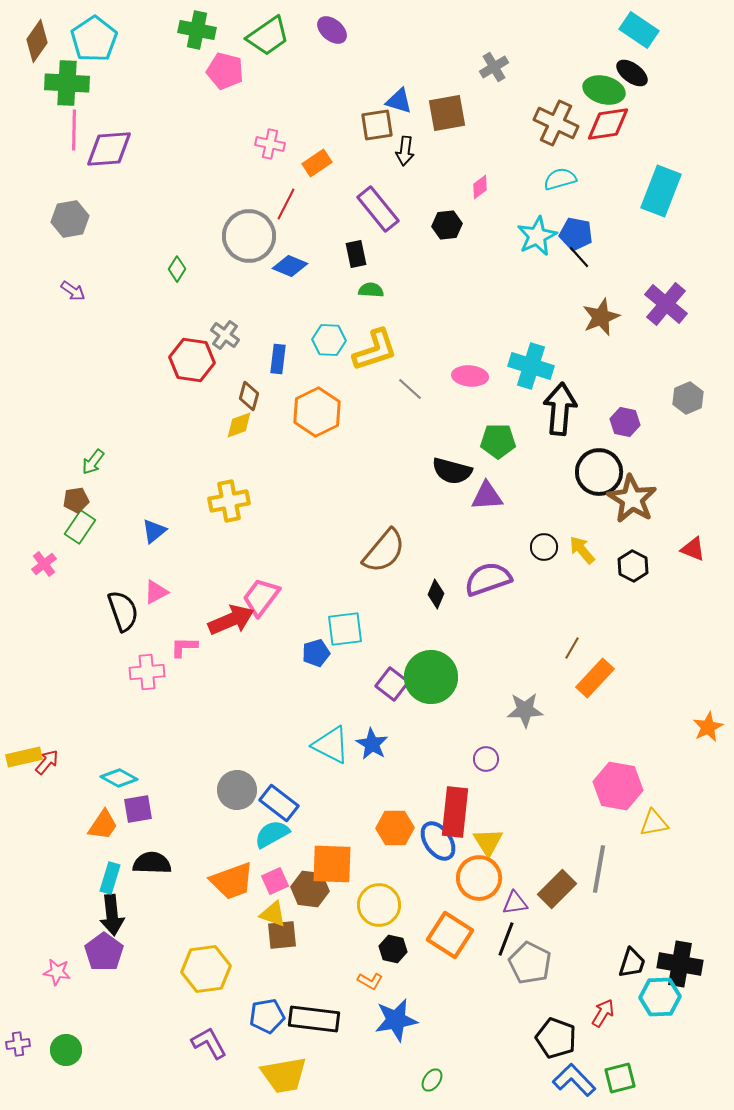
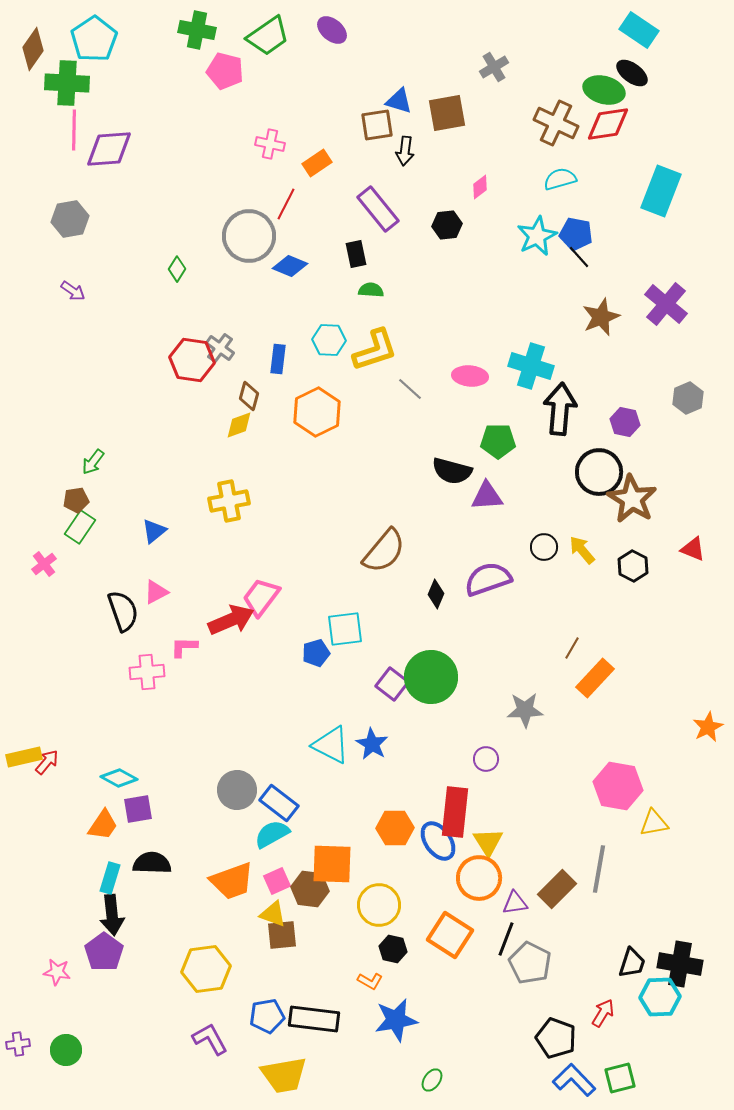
brown diamond at (37, 41): moved 4 px left, 8 px down
gray cross at (225, 335): moved 5 px left, 13 px down
pink square at (275, 881): moved 2 px right
purple L-shape at (209, 1043): moved 1 px right, 4 px up
